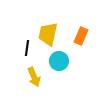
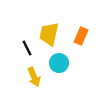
yellow trapezoid: moved 1 px right
black line: rotated 35 degrees counterclockwise
cyan circle: moved 2 px down
